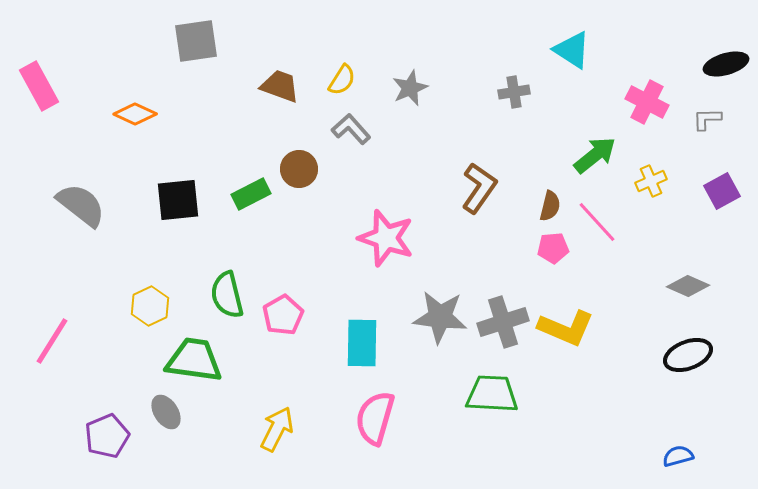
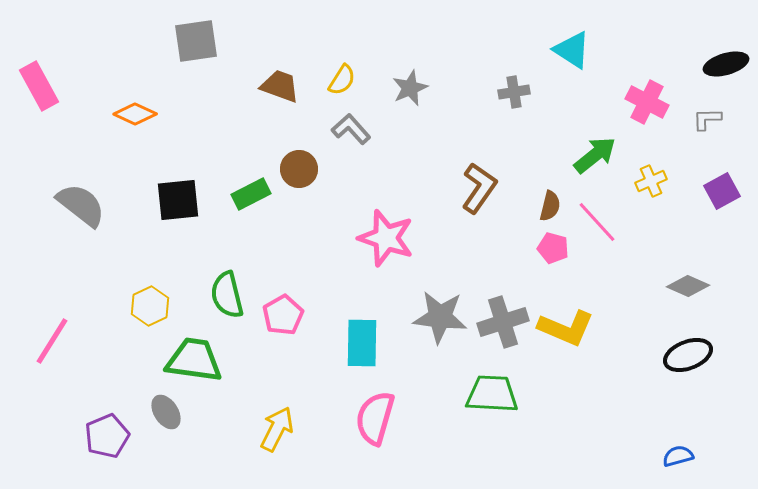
pink pentagon at (553, 248): rotated 20 degrees clockwise
